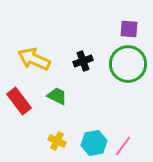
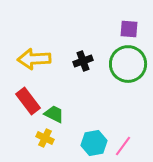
yellow arrow: rotated 28 degrees counterclockwise
green trapezoid: moved 3 px left, 18 px down
red rectangle: moved 9 px right
yellow cross: moved 12 px left, 3 px up
